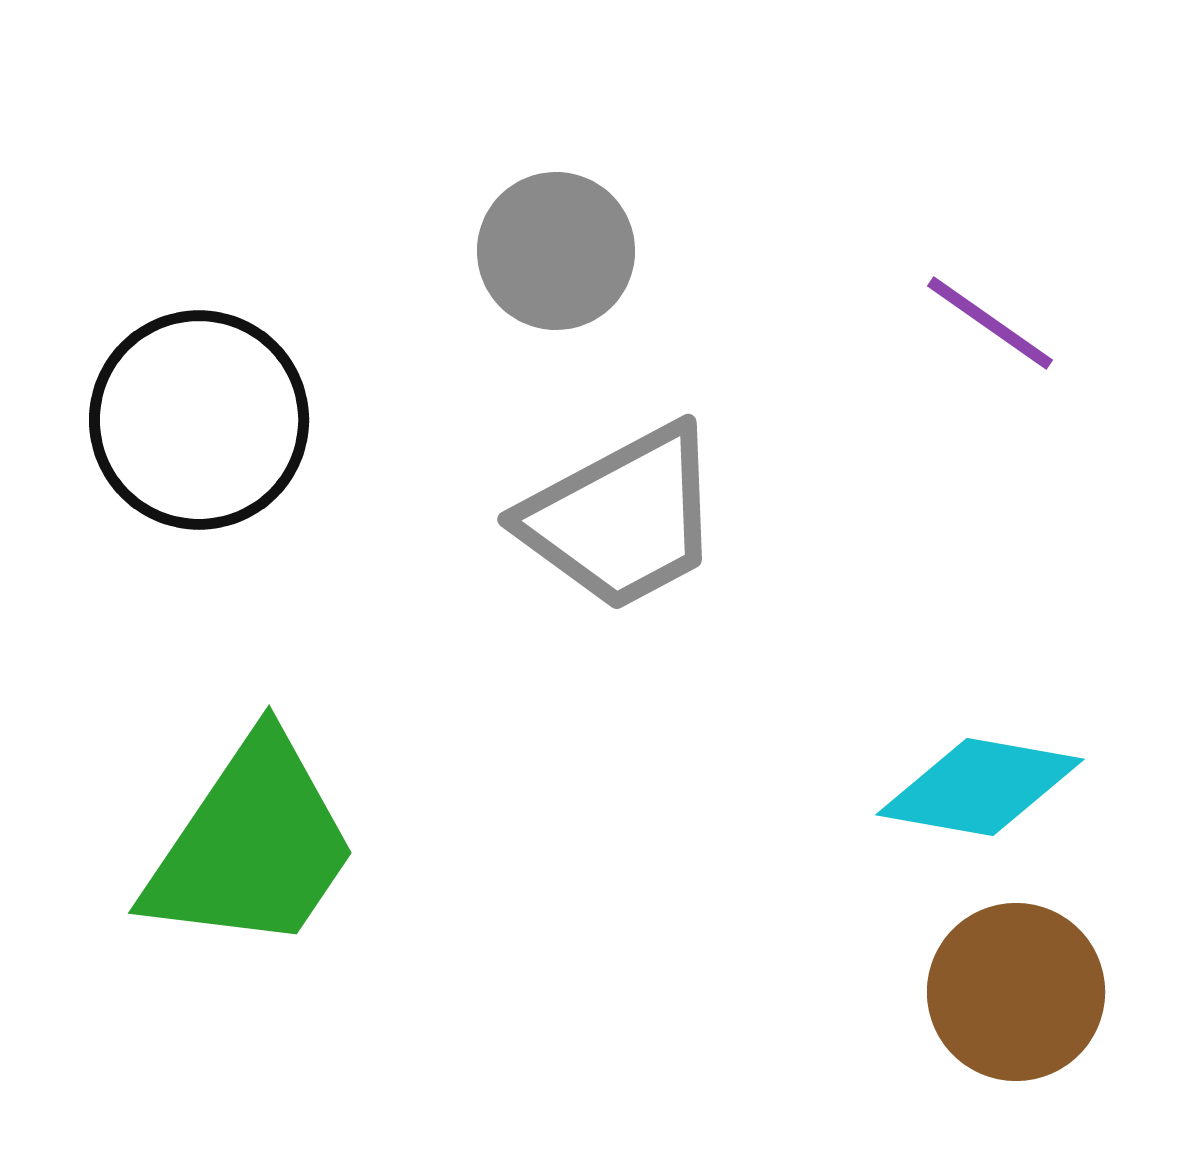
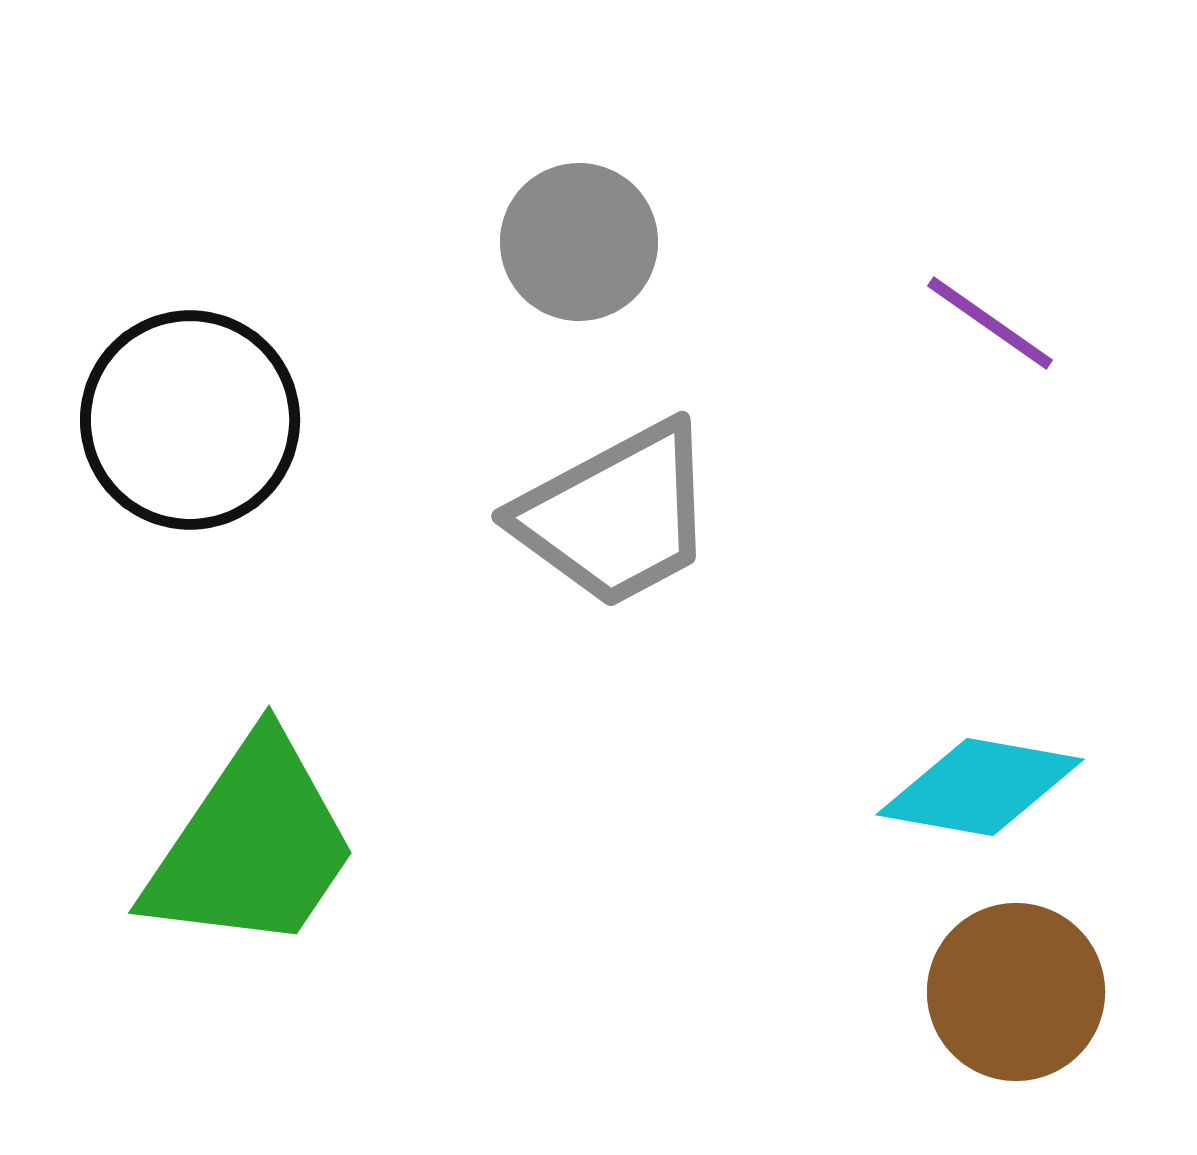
gray circle: moved 23 px right, 9 px up
black circle: moved 9 px left
gray trapezoid: moved 6 px left, 3 px up
